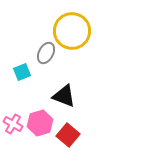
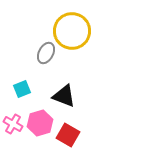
cyan square: moved 17 px down
red square: rotated 10 degrees counterclockwise
